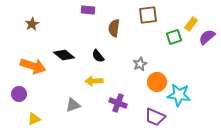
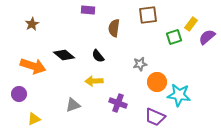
gray star: rotated 16 degrees clockwise
